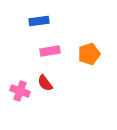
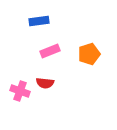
pink rectangle: rotated 12 degrees counterclockwise
red semicircle: rotated 48 degrees counterclockwise
